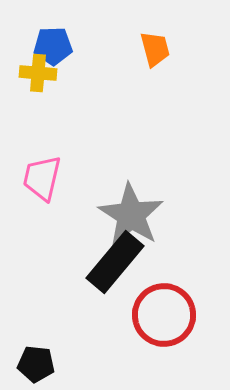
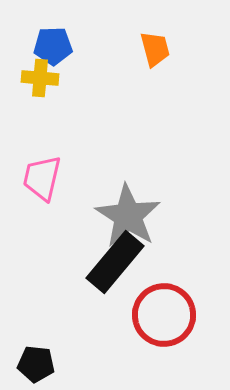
yellow cross: moved 2 px right, 5 px down
gray star: moved 3 px left, 1 px down
